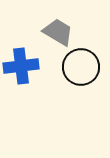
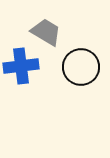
gray trapezoid: moved 12 px left
